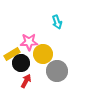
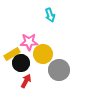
cyan arrow: moved 7 px left, 7 px up
gray circle: moved 2 px right, 1 px up
